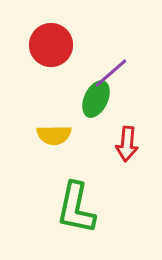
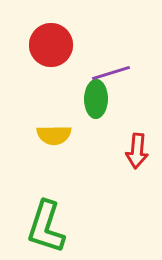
purple line: rotated 24 degrees clockwise
green ellipse: rotated 24 degrees counterclockwise
red arrow: moved 10 px right, 7 px down
green L-shape: moved 30 px left, 19 px down; rotated 6 degrees clockwise
